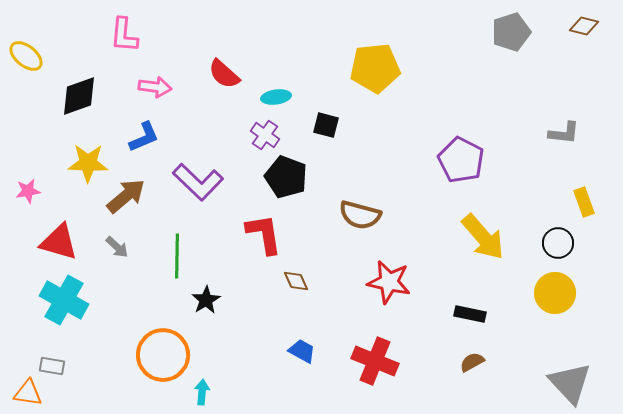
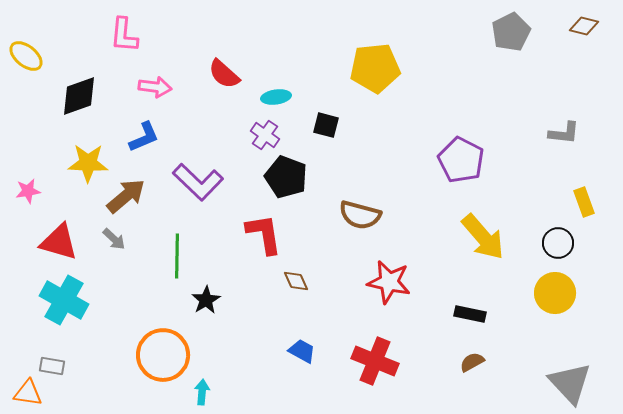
gray pentagon at (511, 32): rotated 9 degrees counterclockwise
gray arrow at (117, 247): moved 3 px left, 8 px up
